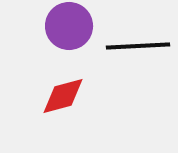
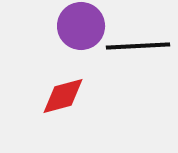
purple circle: moved 12 px right
